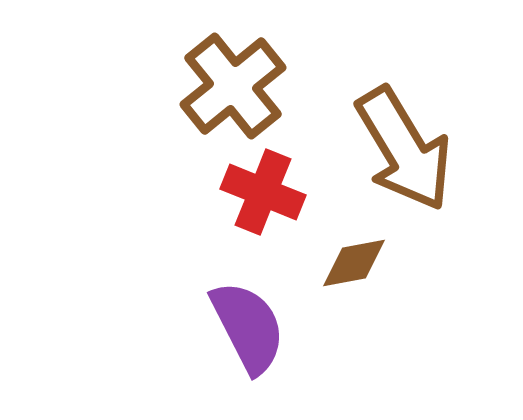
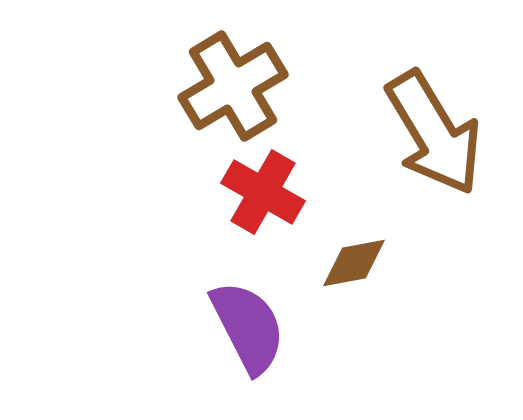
brown cross: rotated 8 degrees clockwise
brown arrow: moved 30 px right, 16 px up
red cross: rotated 8 degrees clockwise
